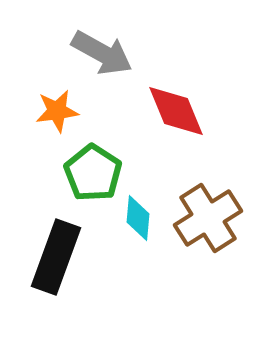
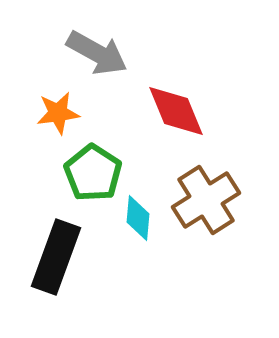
gray arrow: moved 5 px left
orange star: moved 1 px right, 2 px down
brown cross: moved 2 px left, 18 px up
